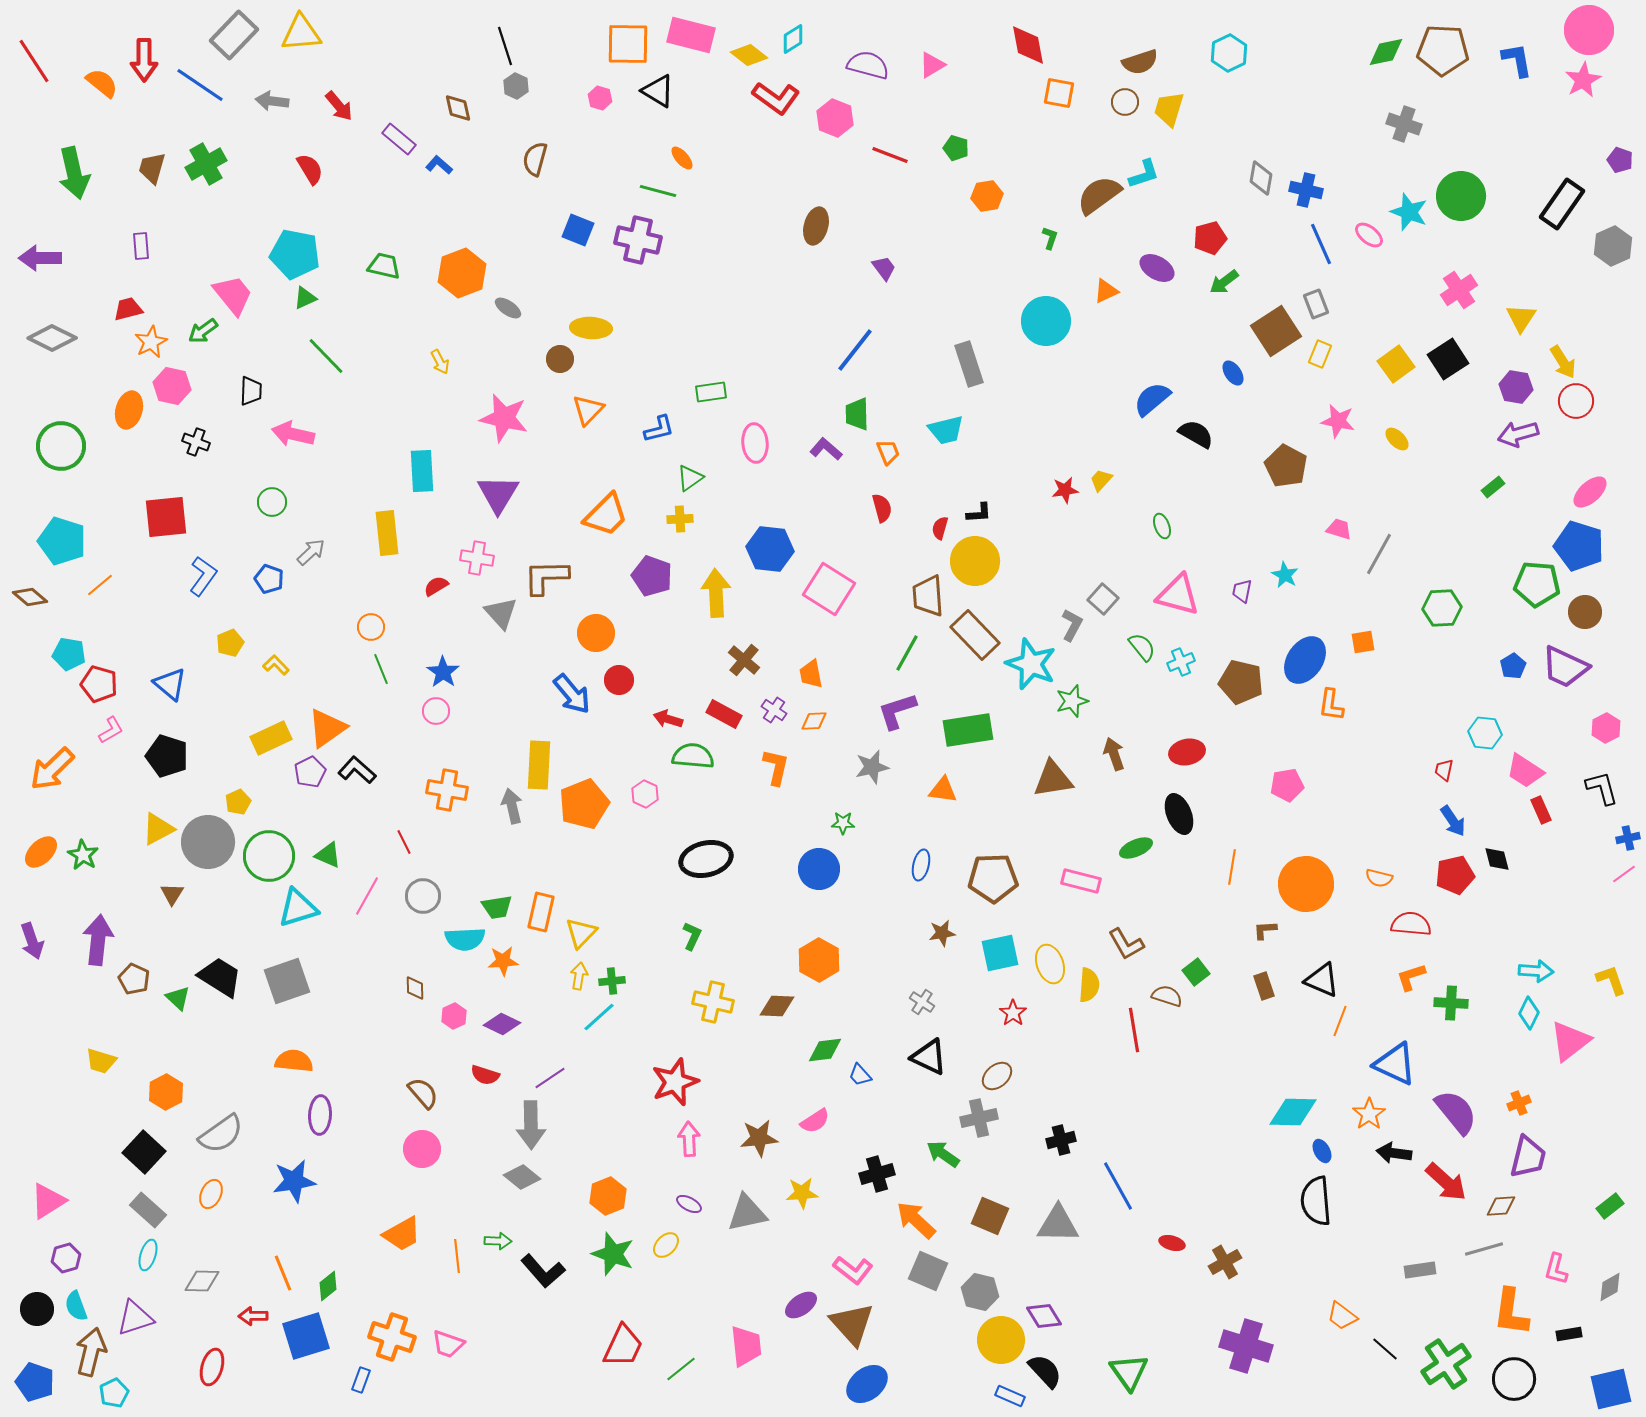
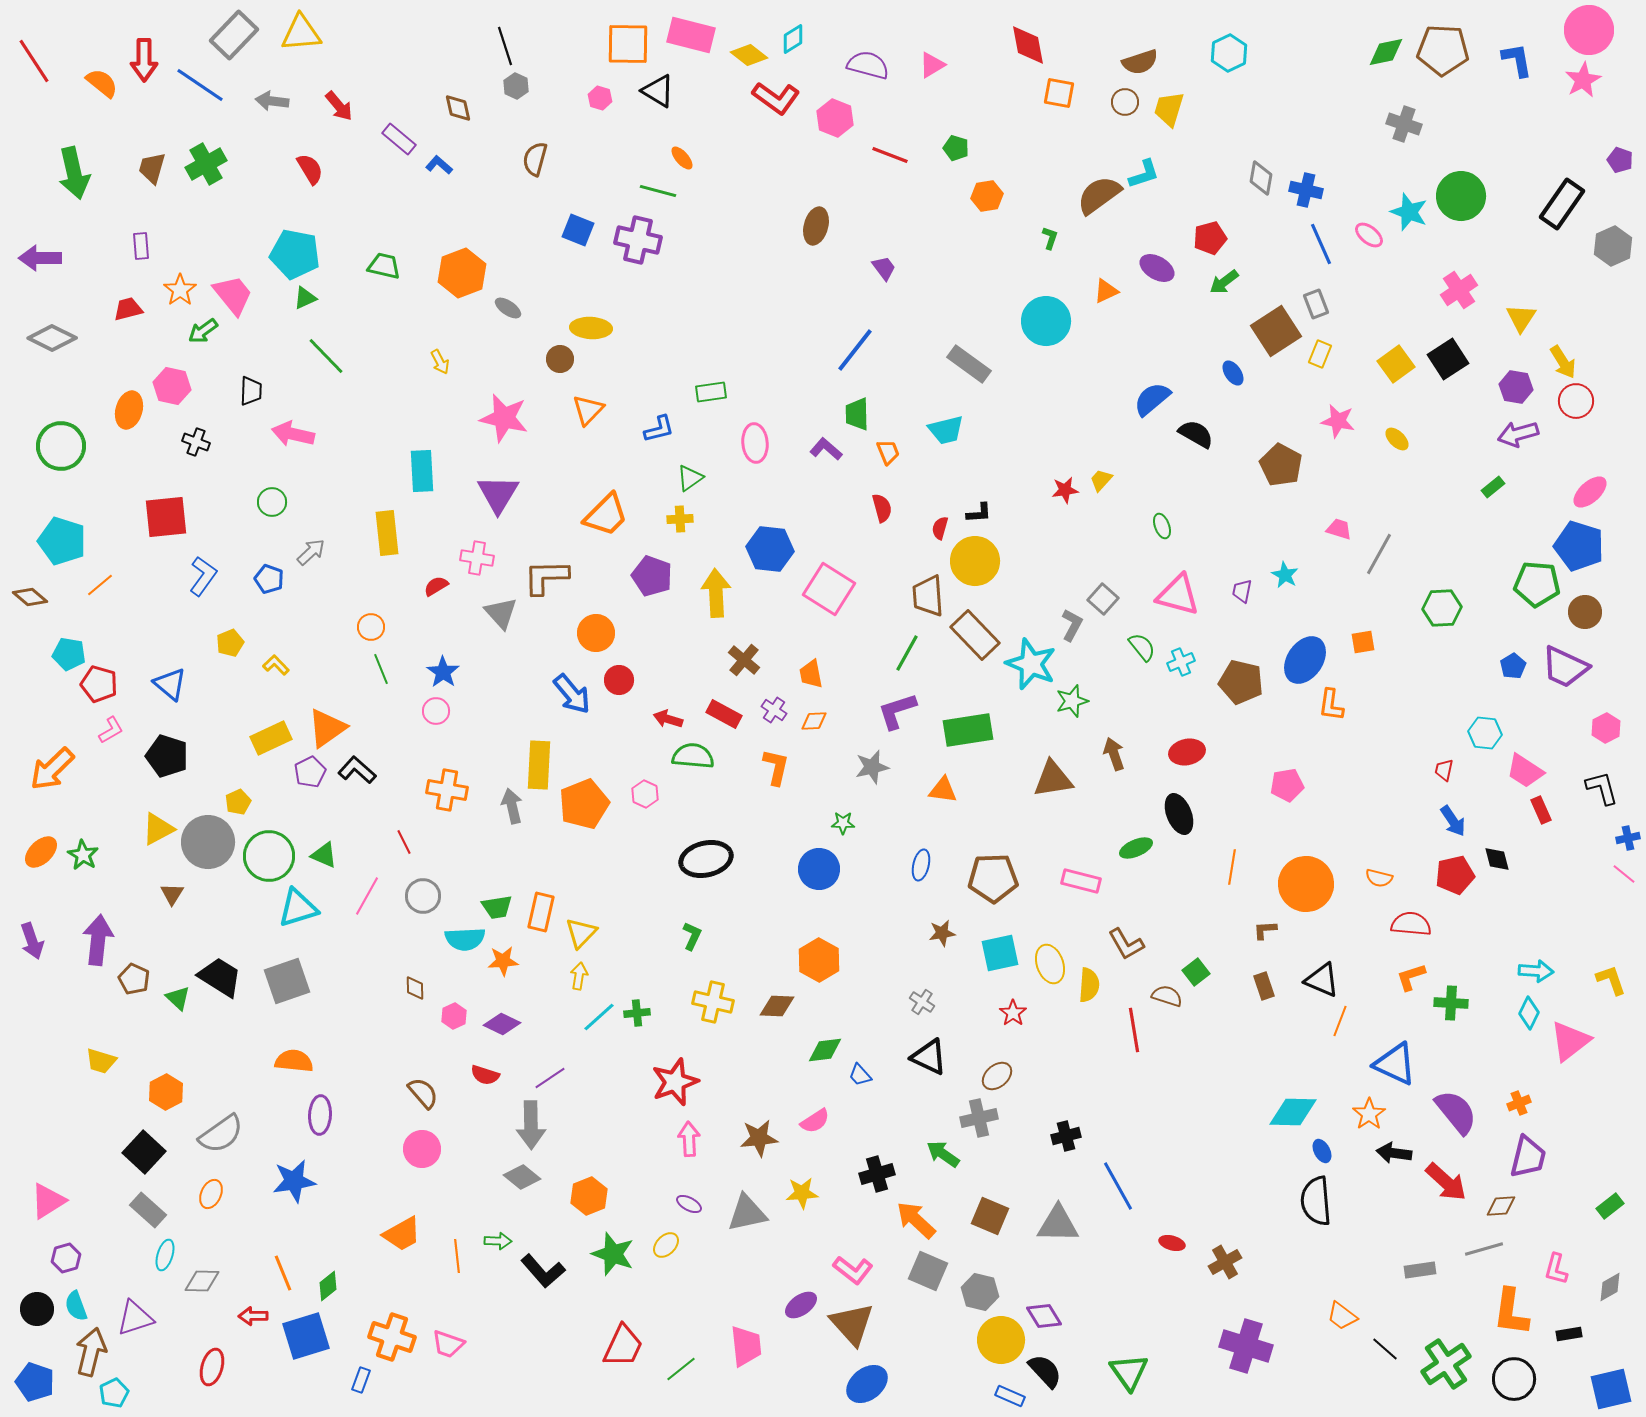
orange star at (151, 342): moved 29 px right, 52 px up; rotated 8 degrees counterclockwise
gray rectangle at (969, 364): rotated 36 degrees counterclockwise
brown pentagon at (1286, 466): moved 5 px left, 1 px up
green triangle at (328, 855): moved 4 px left
pink line at (1624, 874): rotated 75 degrees clockwise
green cross at (612, 981): moved 25 px right, 32 px down
black cross at (1061, 1140): moved 5 px right, 4 px up
orange hexagon at (608, 1196): moved 19 px left
cyan ellipse at (148, 1255): moved 17 px right
